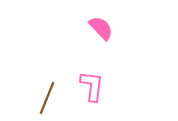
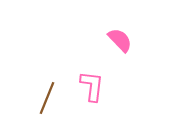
pink semicircle: moved 19 px right, 12 px down
